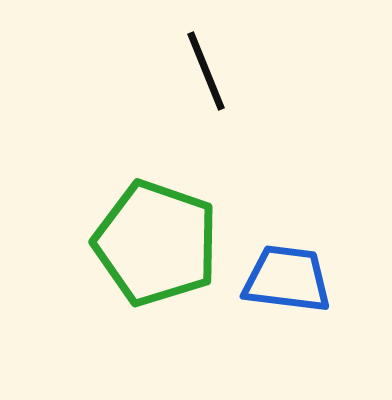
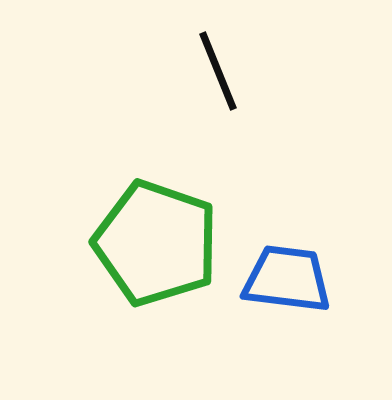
black line: moved 12 px right
